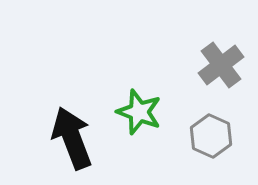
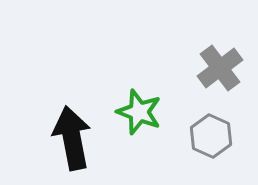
gray cross: moved 1 px left, 3 px down
black arrow: rotated 10 degrees clockwise
